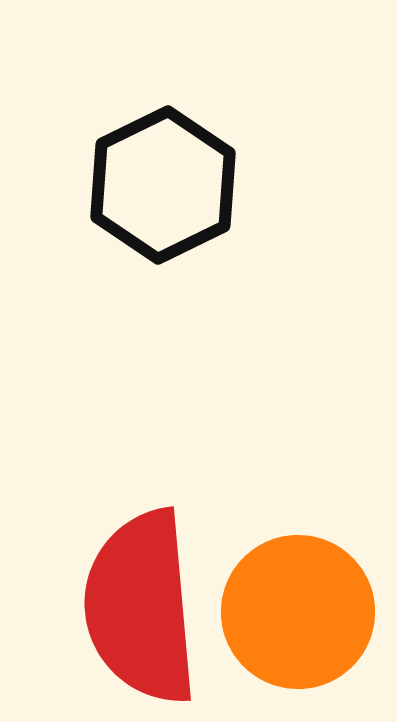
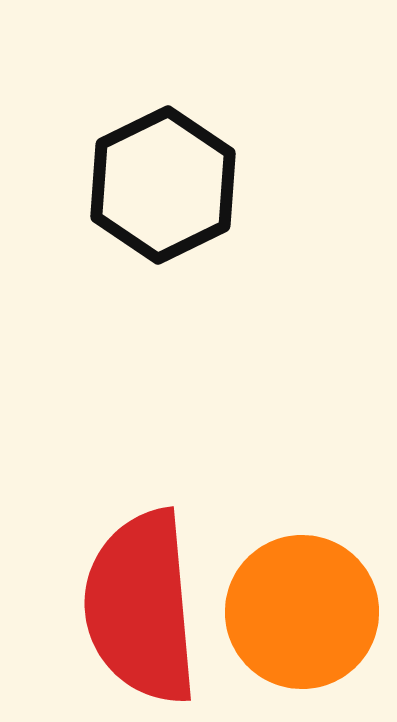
orange circle: moved 4 px right
